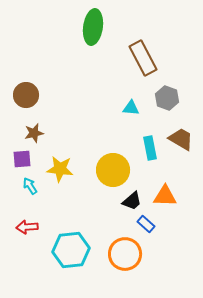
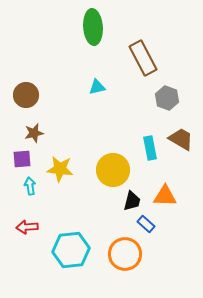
green ellipse: rotated 12 degrees counterclockwise
cyan triangle: moved 34 px left, 21 px up; rotated 18 degrees counterclockwise
cyan arrow: rotated 24 degrees clockwise
black trapezoid: rotated 35 degrees counterclockwise
